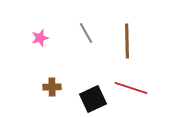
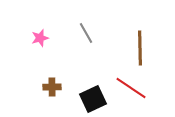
brown line: moved 13 px right, 7 px down
red line: rotated 16 degrees clockwise
